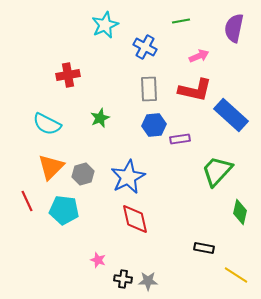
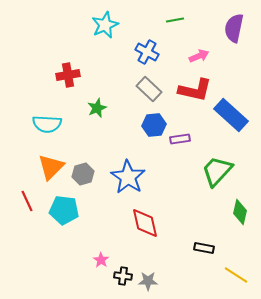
green line: moved 6 px left, 1 px up
blue cross: moved 2 px right, 5 px down
gray rectangle: rotated 45 degrees counterclockwise
green star: moved 3 px left, 10 px up
cyan semicircle: rotated 24 degrees counterclockwise
blue star: rotated 12 degrees counterclockwise
red diamond: moved 10 px right, 4 px down
pink star: moved 3 px right; rotated 14 degrees clockwise
black cross: moved 3 px up
